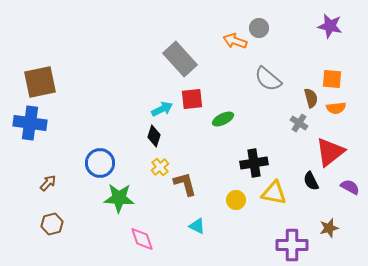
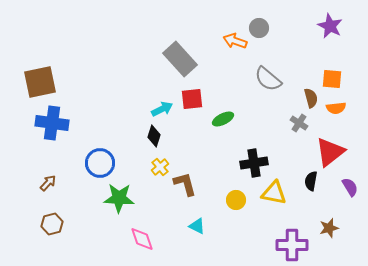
purple star: rotated 15 degrees clockwise
blue cross: moved 22 px right
black semicircle: rotated 36 degrees clockwise
purple semicircle: rotated 30 degrees clockwise
